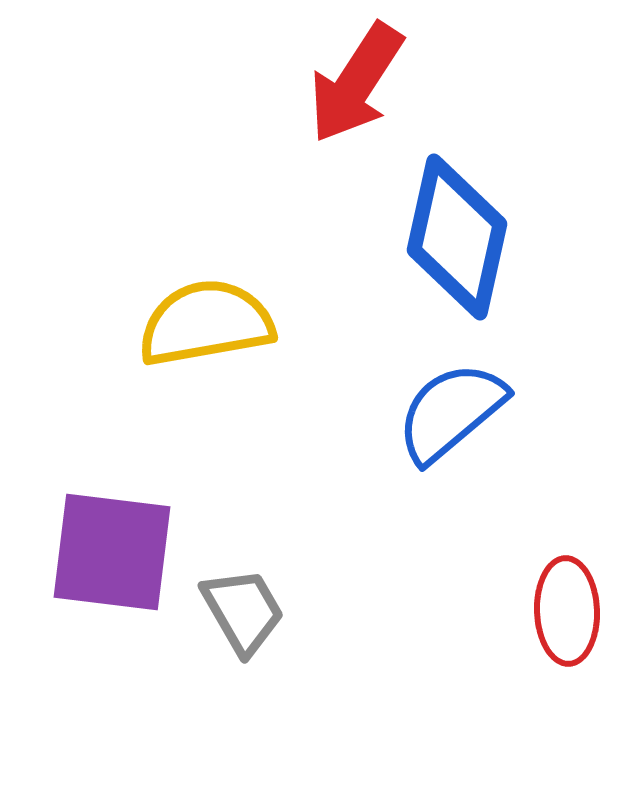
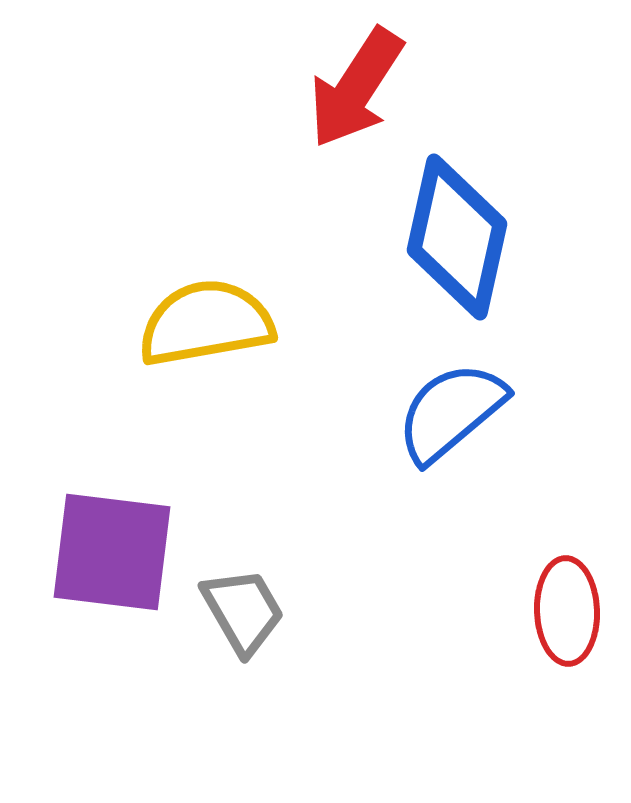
red arrow: moved 5 px down
